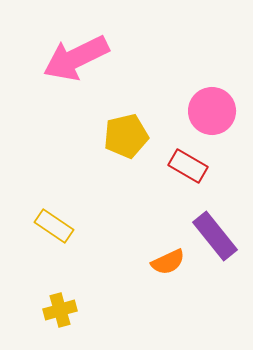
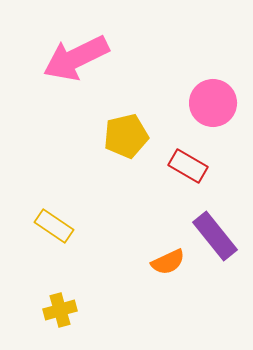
pink circle: moved 1 px right, 8 px up
